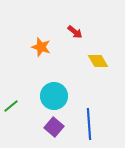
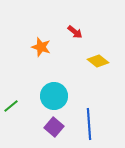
yellow diamond: rotated 20 degrees counterclockwise
